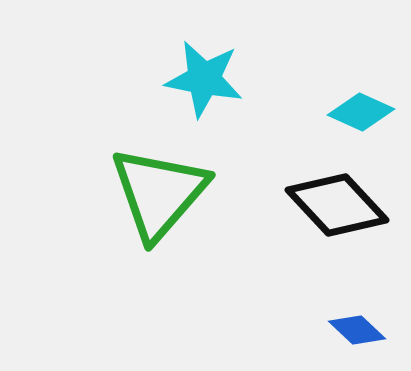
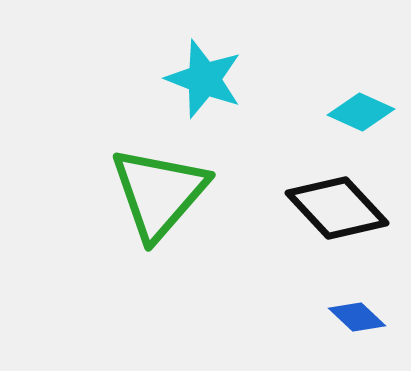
cyan star: rotated 10 degrees clockwise
black diamond: moved 3 px down
blue diamond: moved 13 px up
